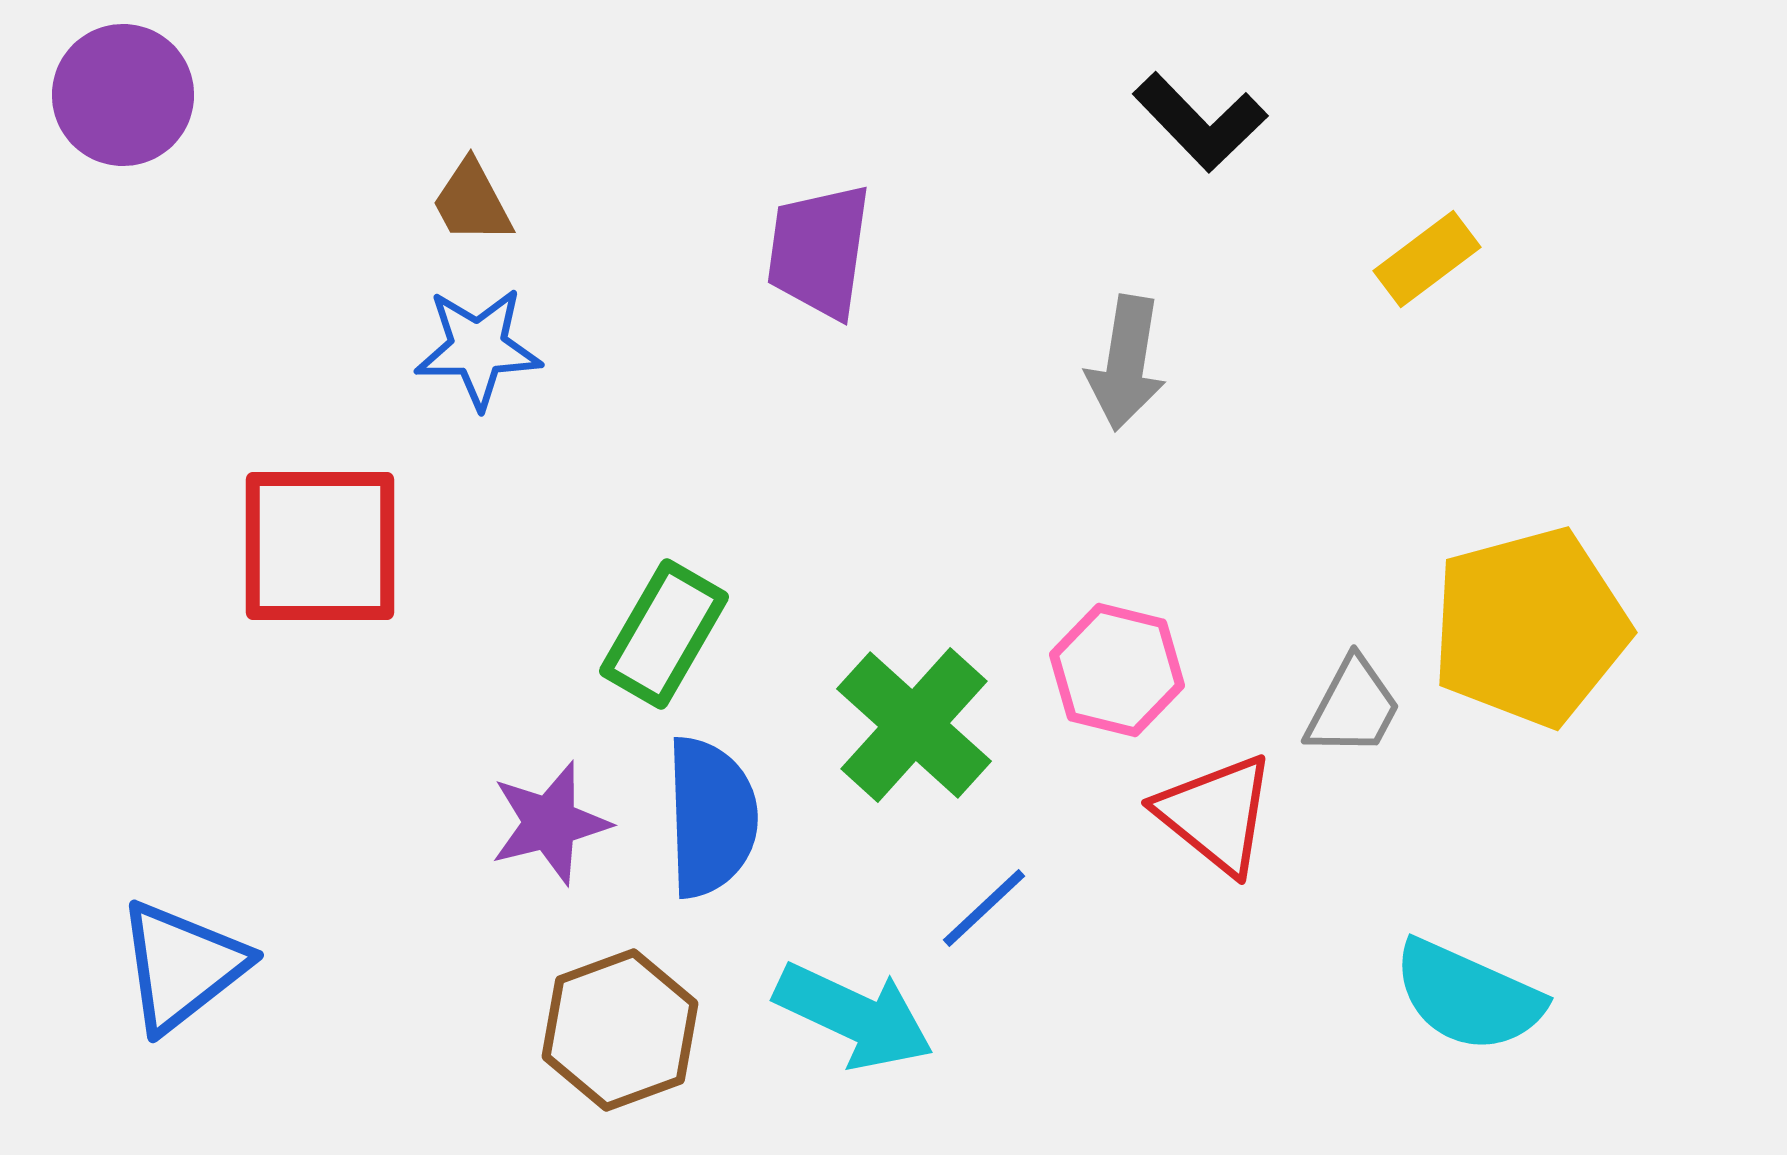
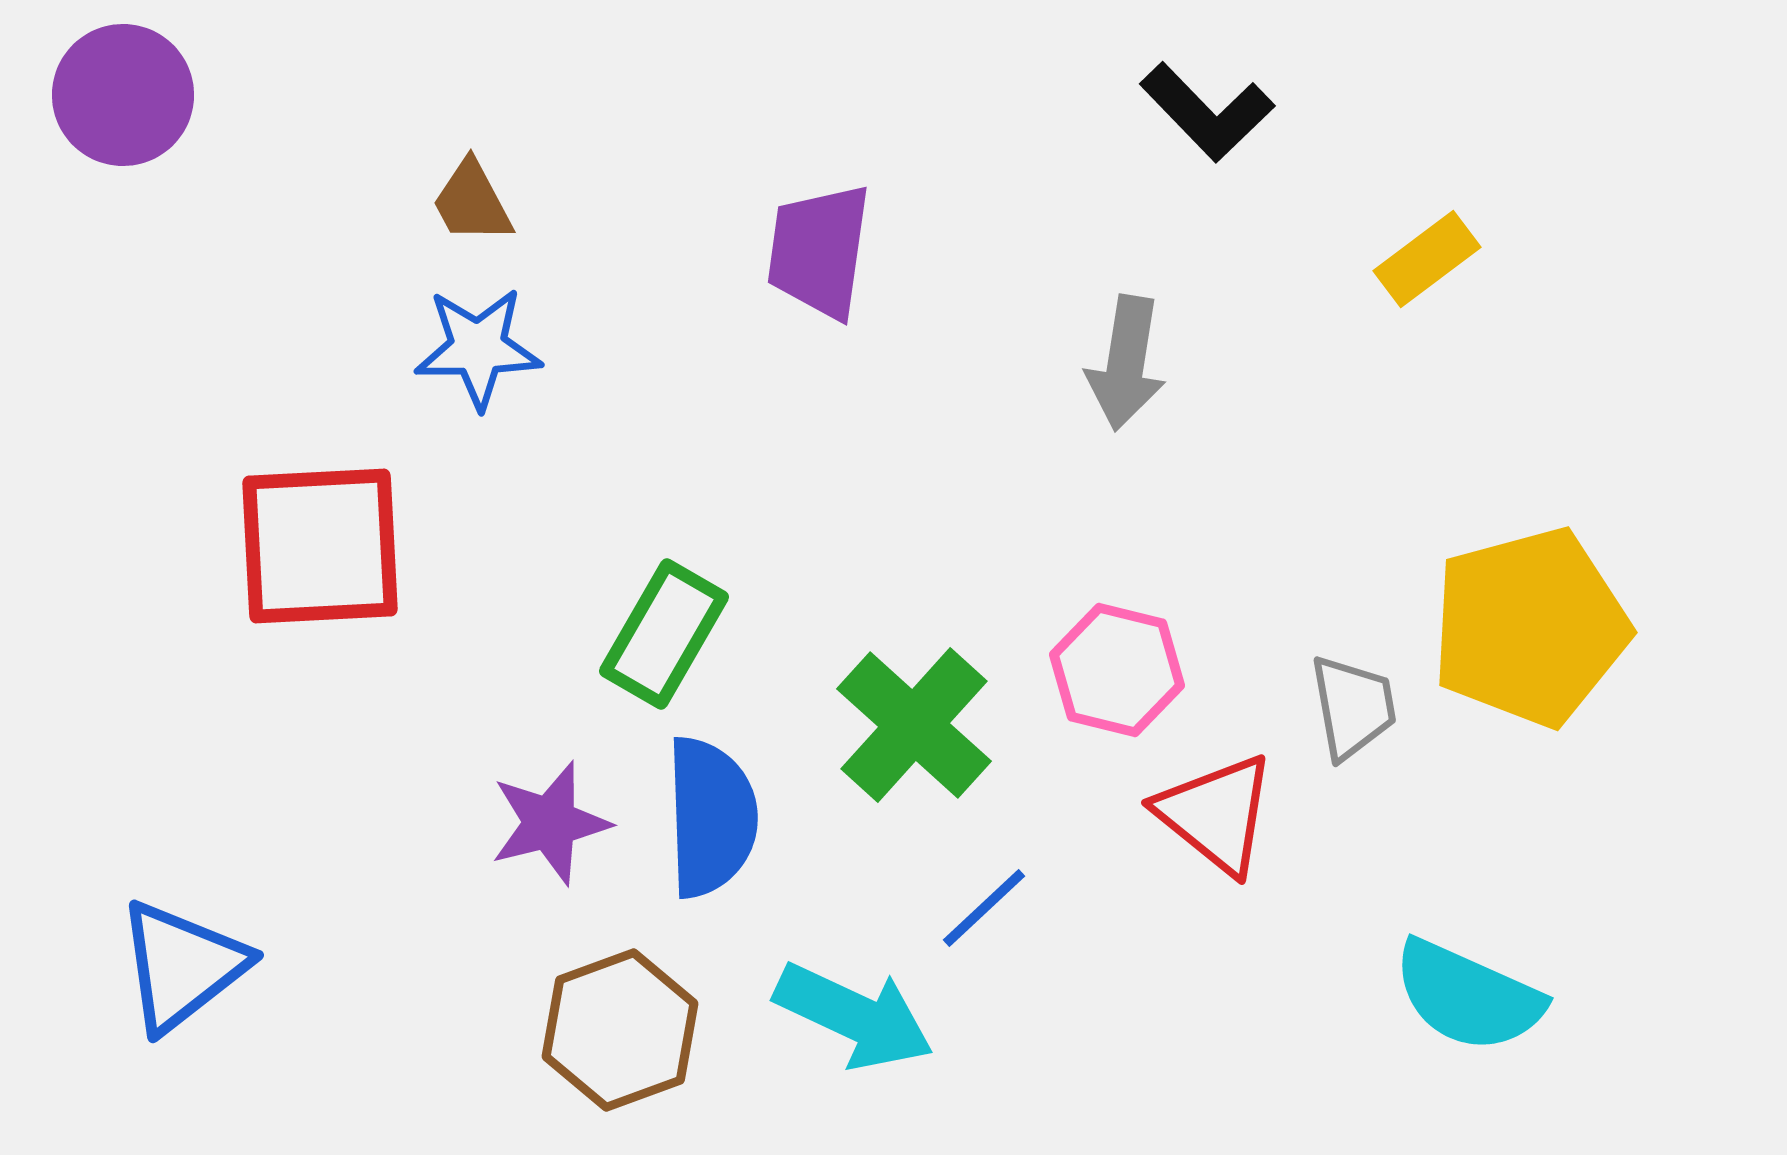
black L-shape: moved 7 px right, 10 px up
red square: rotated 3 degrees counterclockwise
gray trapezoid: rotated 38 degrees counterclockwise
